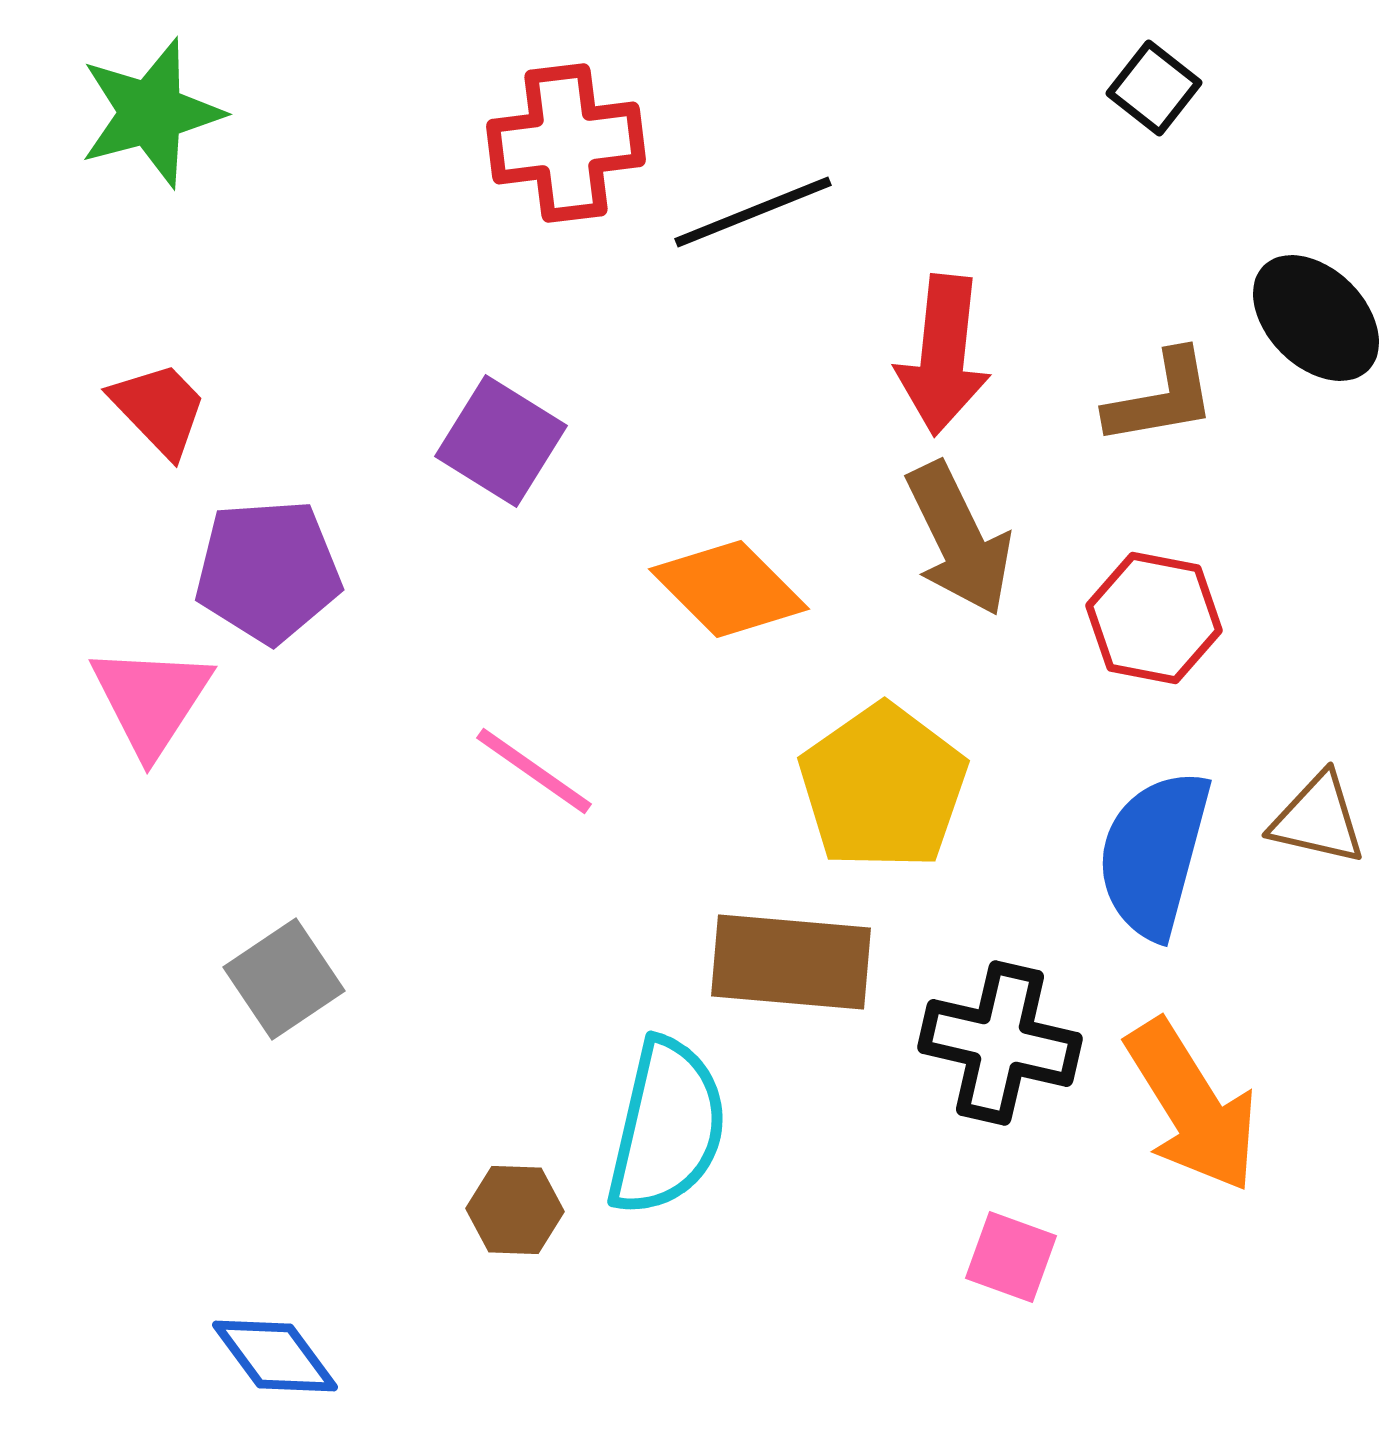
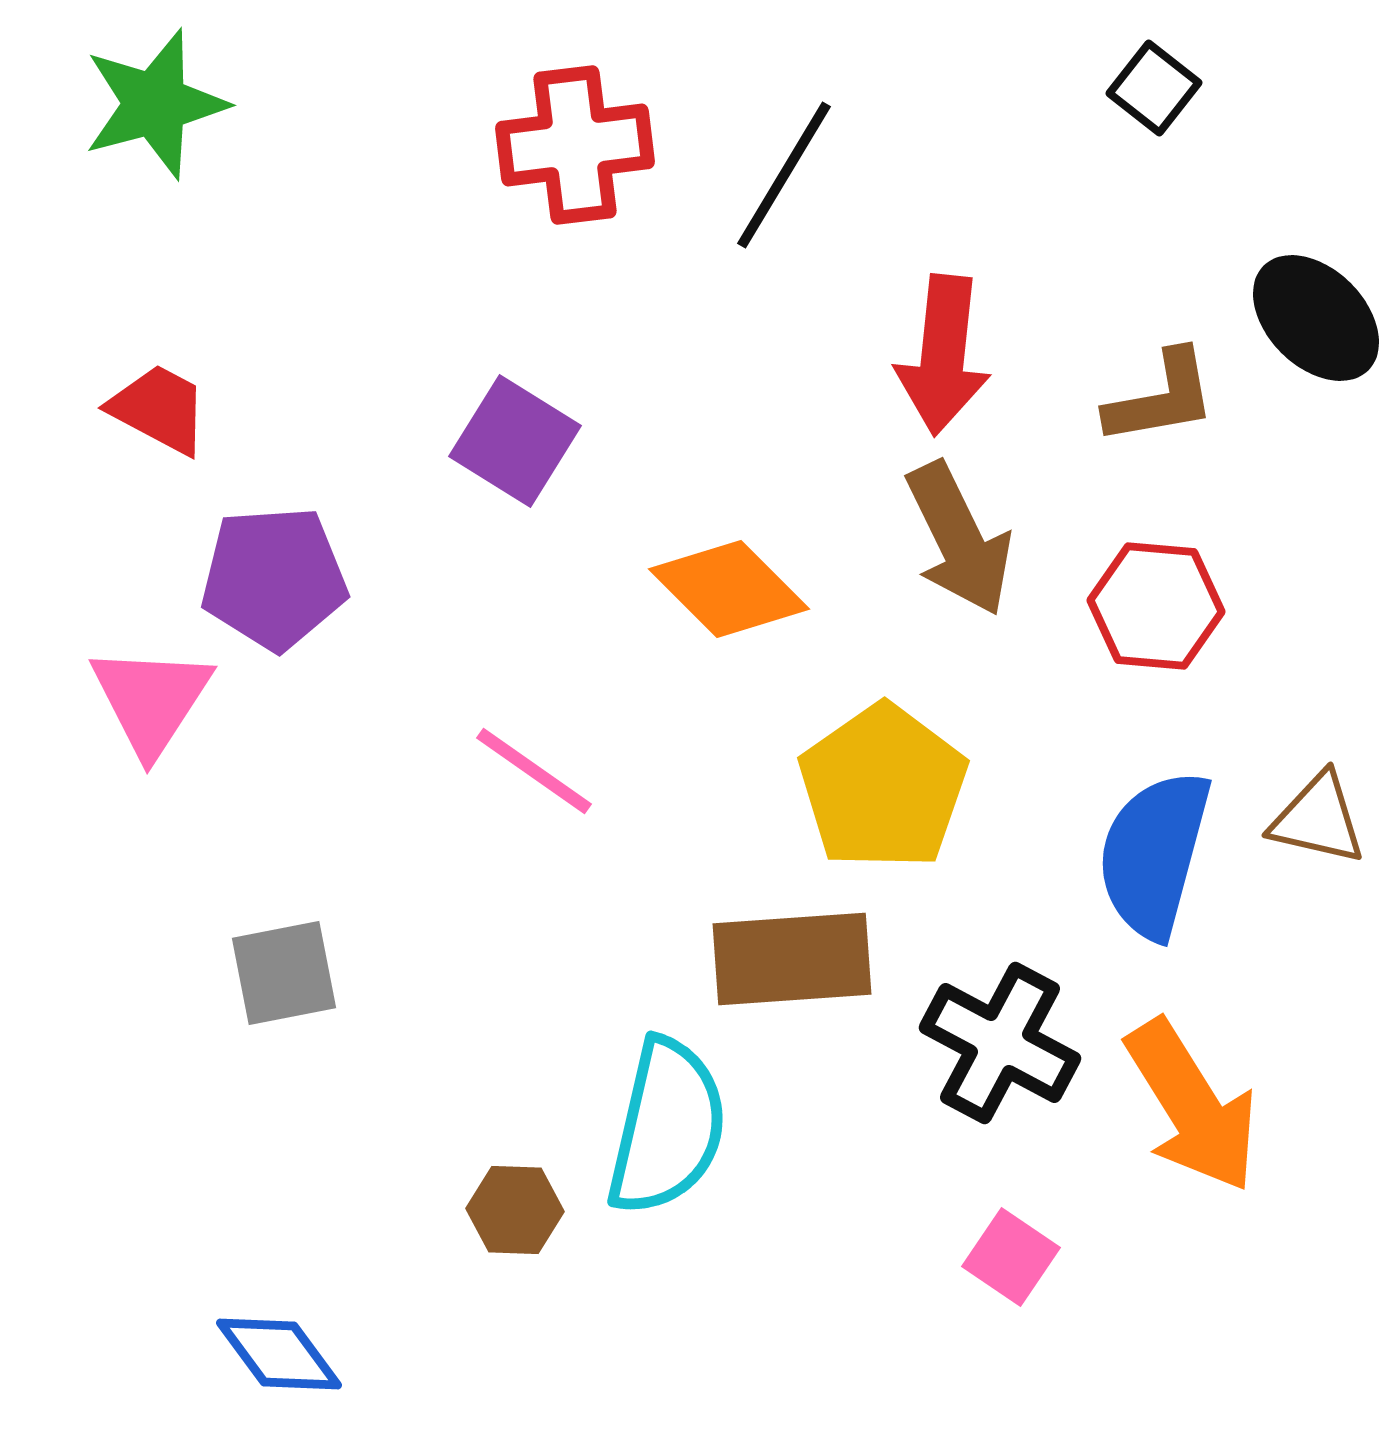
green star: moved 4 px right, 9 px up
red cross: moved 9 px right, 2 px down
black line: moved 31 px right, 37 px up; rotated 37 degrees counterclockwise
red trapezoid: rotated 18 degrees counterclockwise
purple square: moved 14 px right
purple pentagon: moved 6 px right, 7 px down
red hexagon: moved 2 px right, 12 px up; rotated 6 degrees counterclockwise
brown rectangle: moved 1 px right, 3 px up; rotated 9 degrees counterclockwise
gray square: moved 6 px up; rotated 23 degrees clockwise
black cross: rotated 15 degrees clockwise
pink square: rotated 14 degrees clockwise
blue diamond: moved 4 px right, 2 px up
